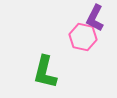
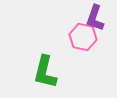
purple L-shape: rotated 8 degrees counterclockwise
